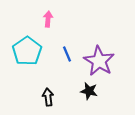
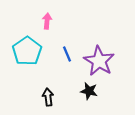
pink arrow: moved 1 px left, 2 px down
